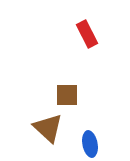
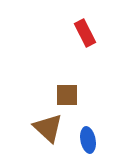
red rectangle: moved 2 px left, 1 px up
blue ellipse: moved 2 px left, 4 px up
